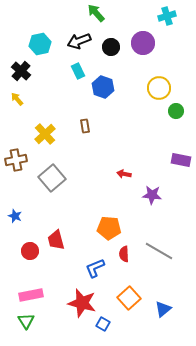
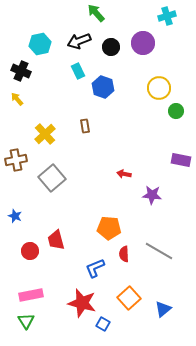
black cross: rotated 18 degrees counterclockwise
